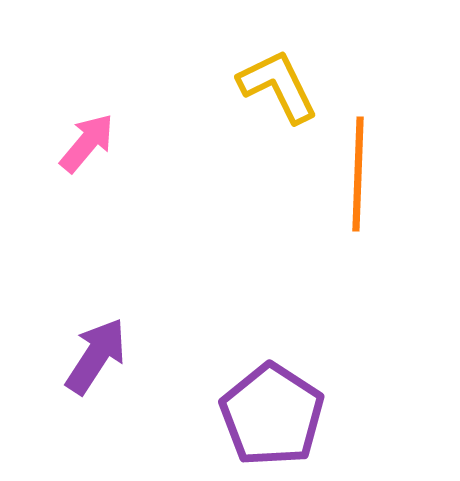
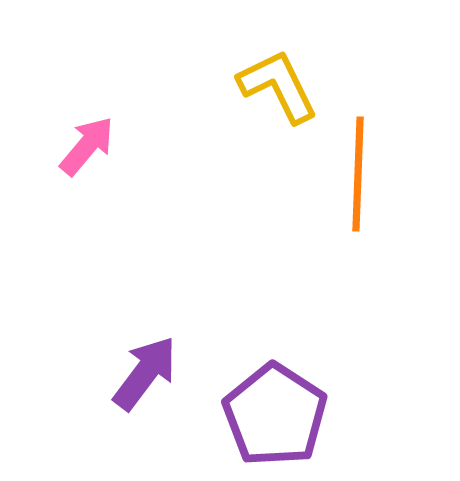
pink arrow: moved 3 px down
purple arrow: moved 49 px right, 17 px down; rotated 4 degrees clockwise
purple pentagon: moved 3 px right
